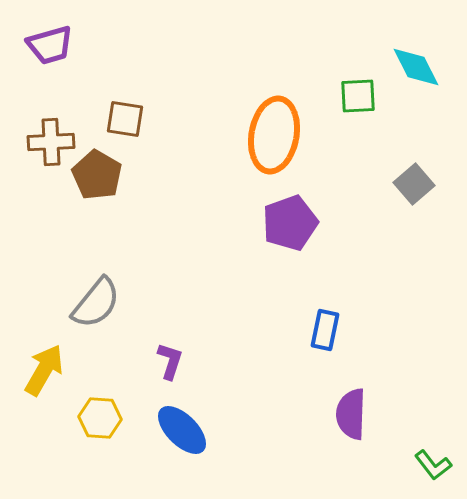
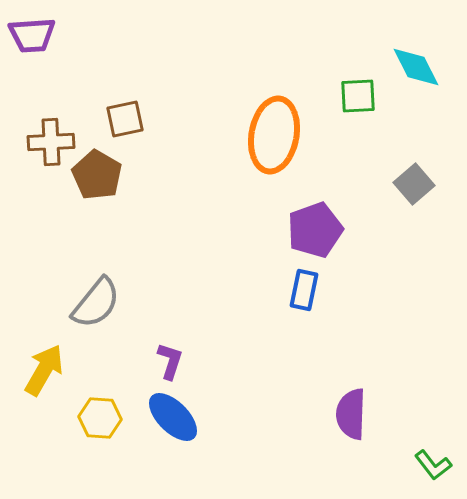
purple trapezoid: moved 18 px left, 10 px up; rotated 12 degrees clockwise
brown square: rotated 21 degrees counterclockwise
purple pentagon: moved 25 px right, 7 px down
blue rectangle: moved 21 px left, 40 px up
blue ellipse: moved 9 px left, 13 px up
